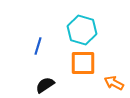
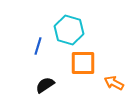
cyan hexagon: moved 13 px left
